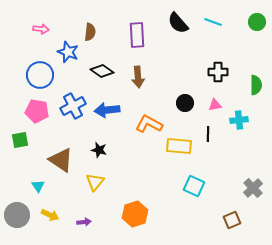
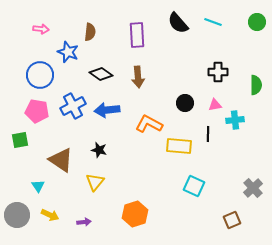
black diamond: moved 1 px left, 3 px down
cyan cross: moved 4 px left
